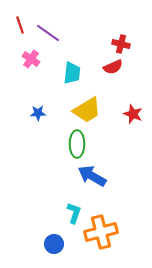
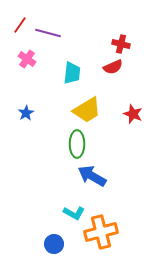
red line: rotated 54 degrees clockwise
purple line: rotated 20 degrees counterclockwise
pink cross: moved 4 px left
blue star: moved 12 px left; rotated 28 degrees counterclockwise
cyan L-shape: rotated 100 degrees clockwise
